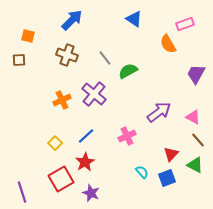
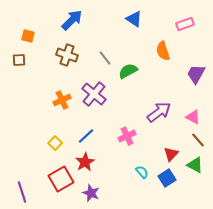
orange semicircle: moved 5 px left, 7 px down; rotated 12 degrees clockwise
blue square: rotated 12 degrees counterclockwise
